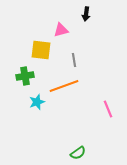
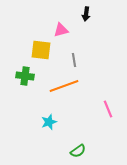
green cross: rotated 18 degrees clockwise
cyan star: moved 12 px right, 20 px down
green semicircle: moved 2 px up
